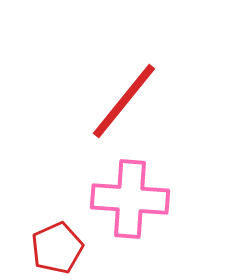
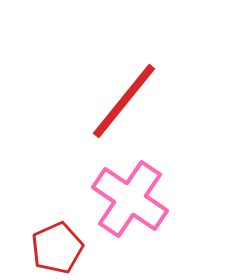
pink cross: rotated 30 degrees clockwise
